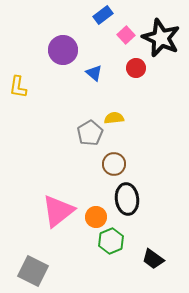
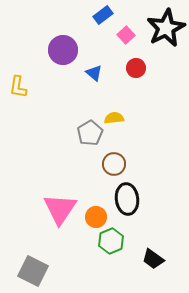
black star: moved 5 px right, 10 px up; rotated 21 degrees clockwise
pink triangle: moved 2 px right, 2 px up; rotated 18 degrees counterclockwise
